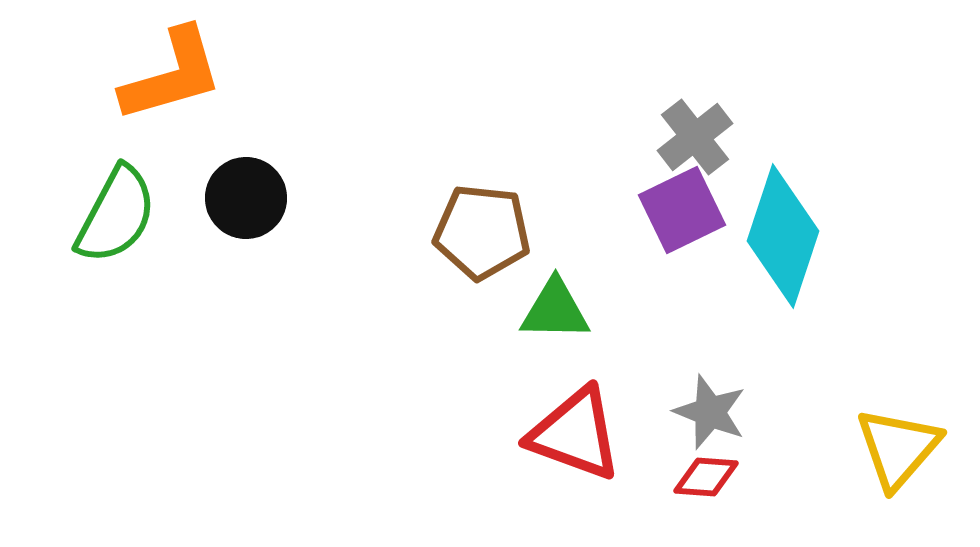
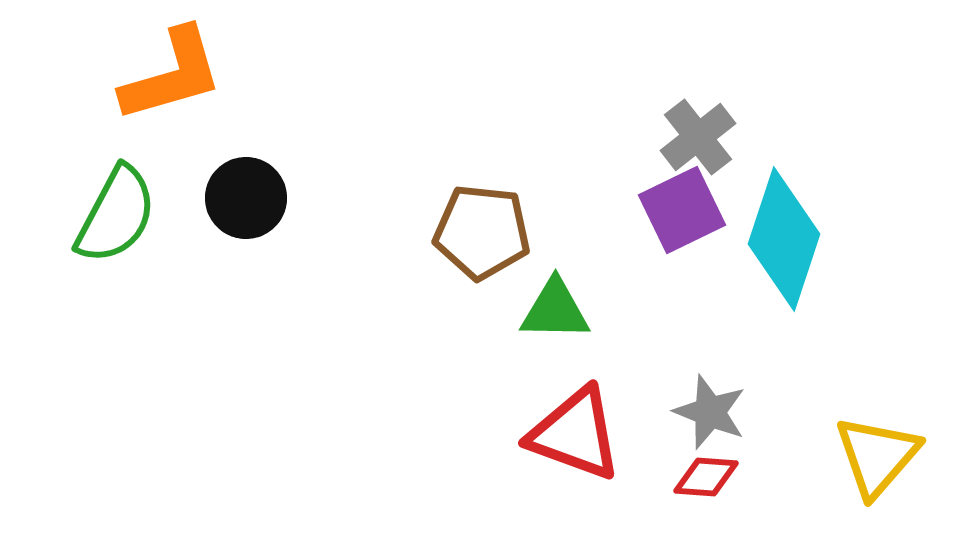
gray cross: moved 3 px right
cyan diamond: moved 1 px right, 3 px down
yellow triangle: moved 21 px left, 8 px down
